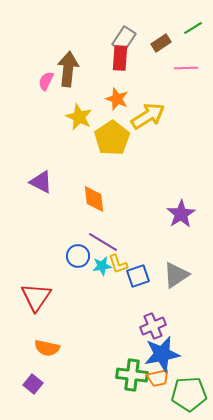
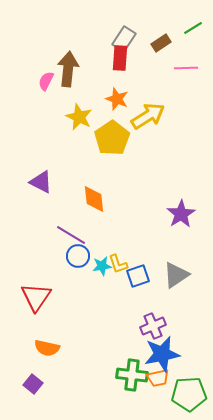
purple line: moved 32 px left, 7 px up
